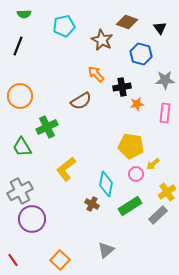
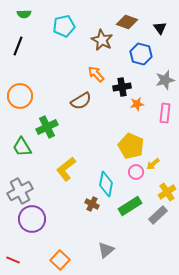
gray star: rotated 12 degrees counterclockwise
yellow pentagon: rotated 15 degrees clockwise
pink circle: moved 2 px up
red line: rotated 32 degrees counterclockwise
